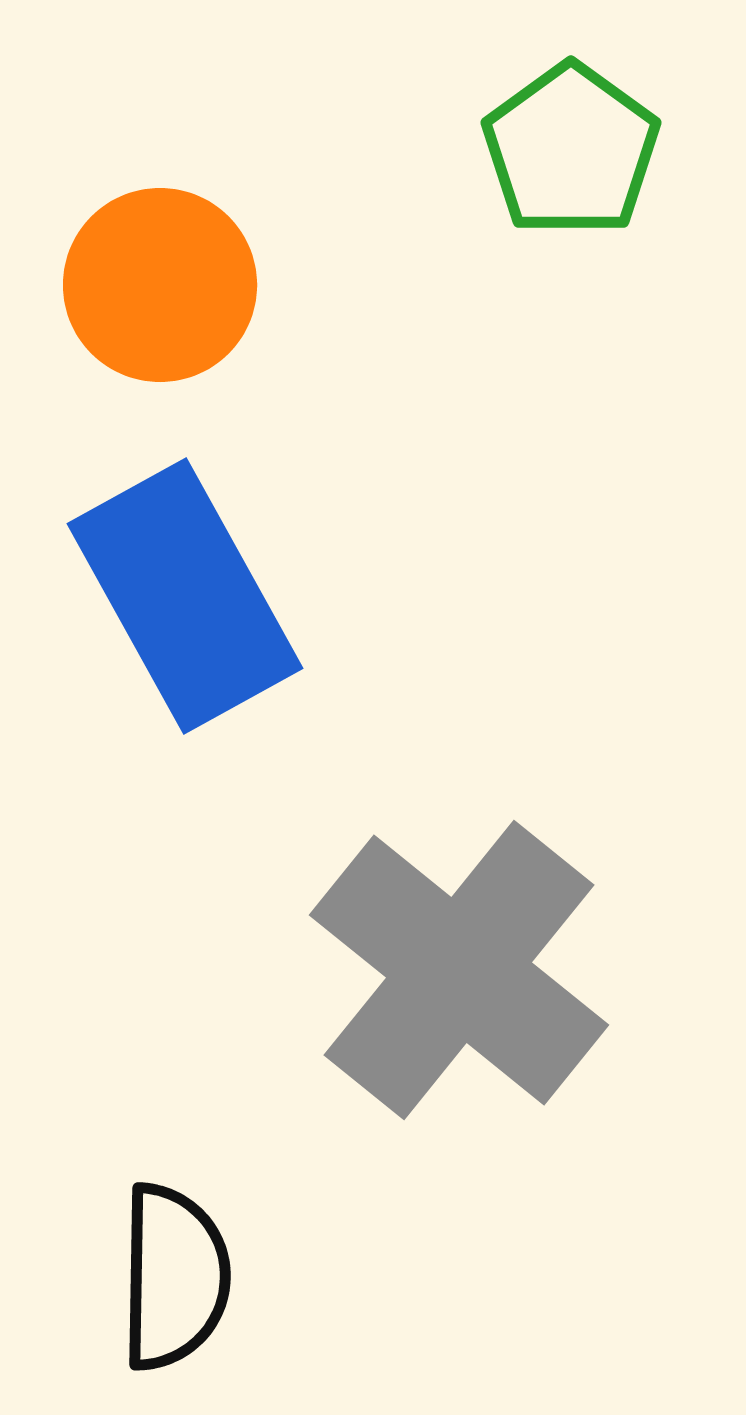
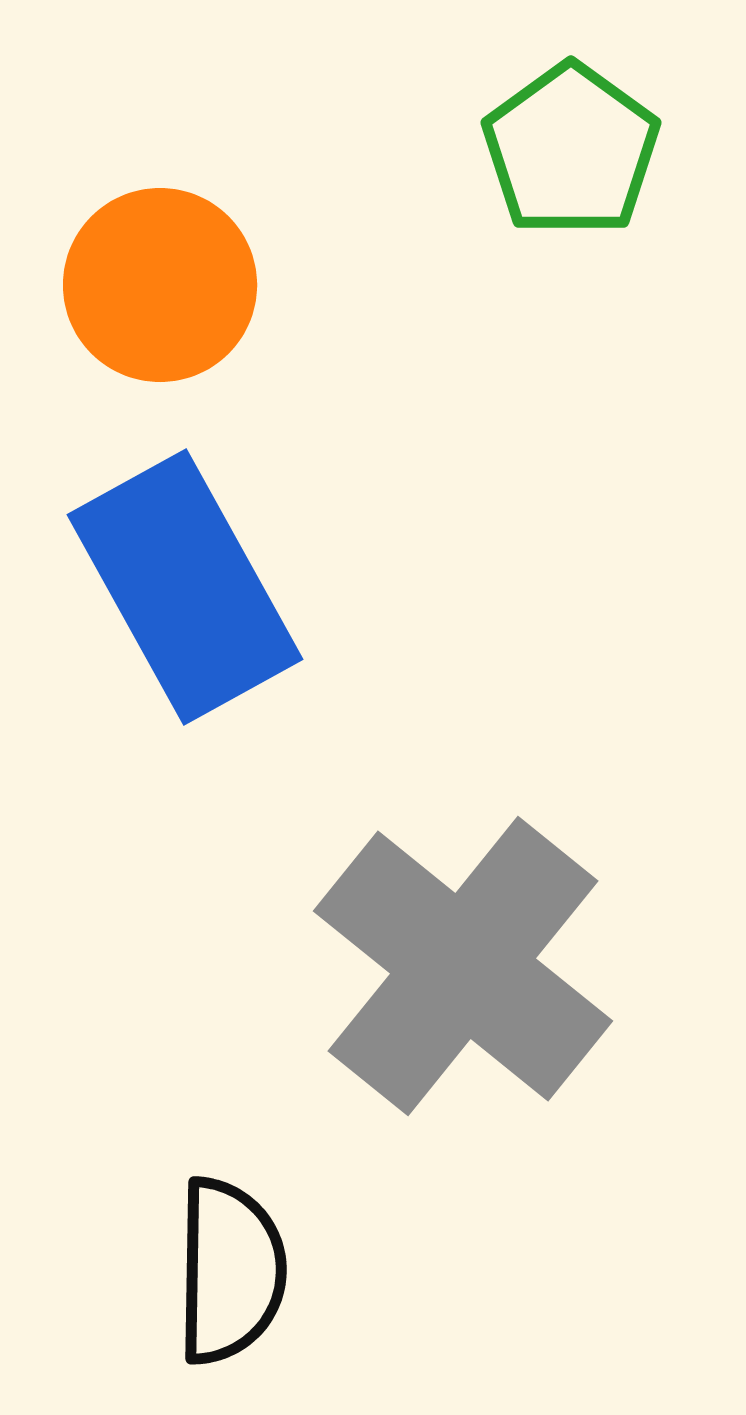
blue rectangle: moved 9 px up
gray cross: moved 4 px right, 4 px up
black semicircle: moved 56 px right, 6 px up
